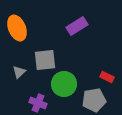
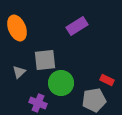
red rectangle: moved 3 px down
green circle: moved 3 px left, 1 px up
